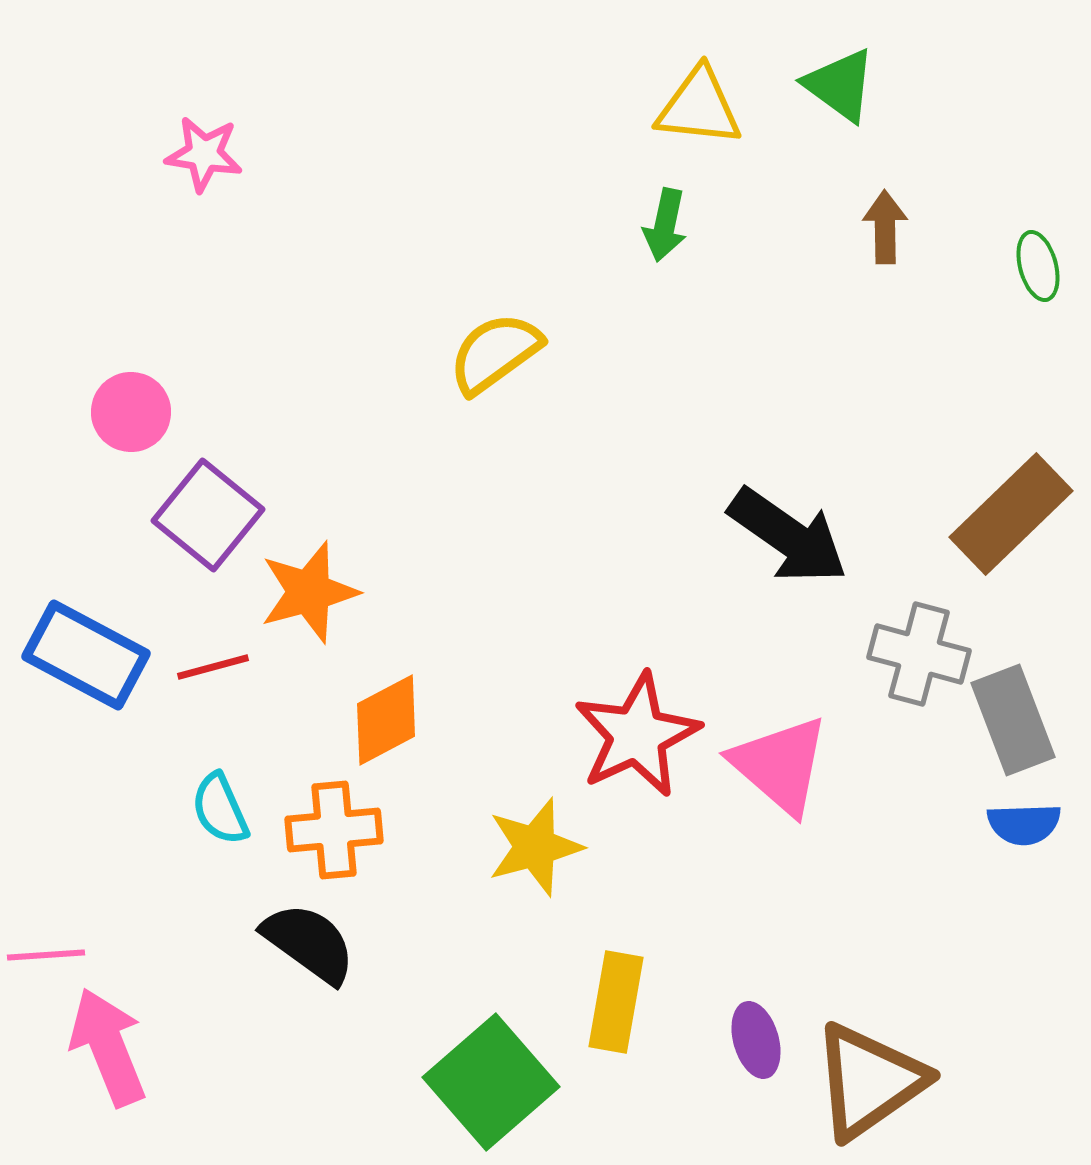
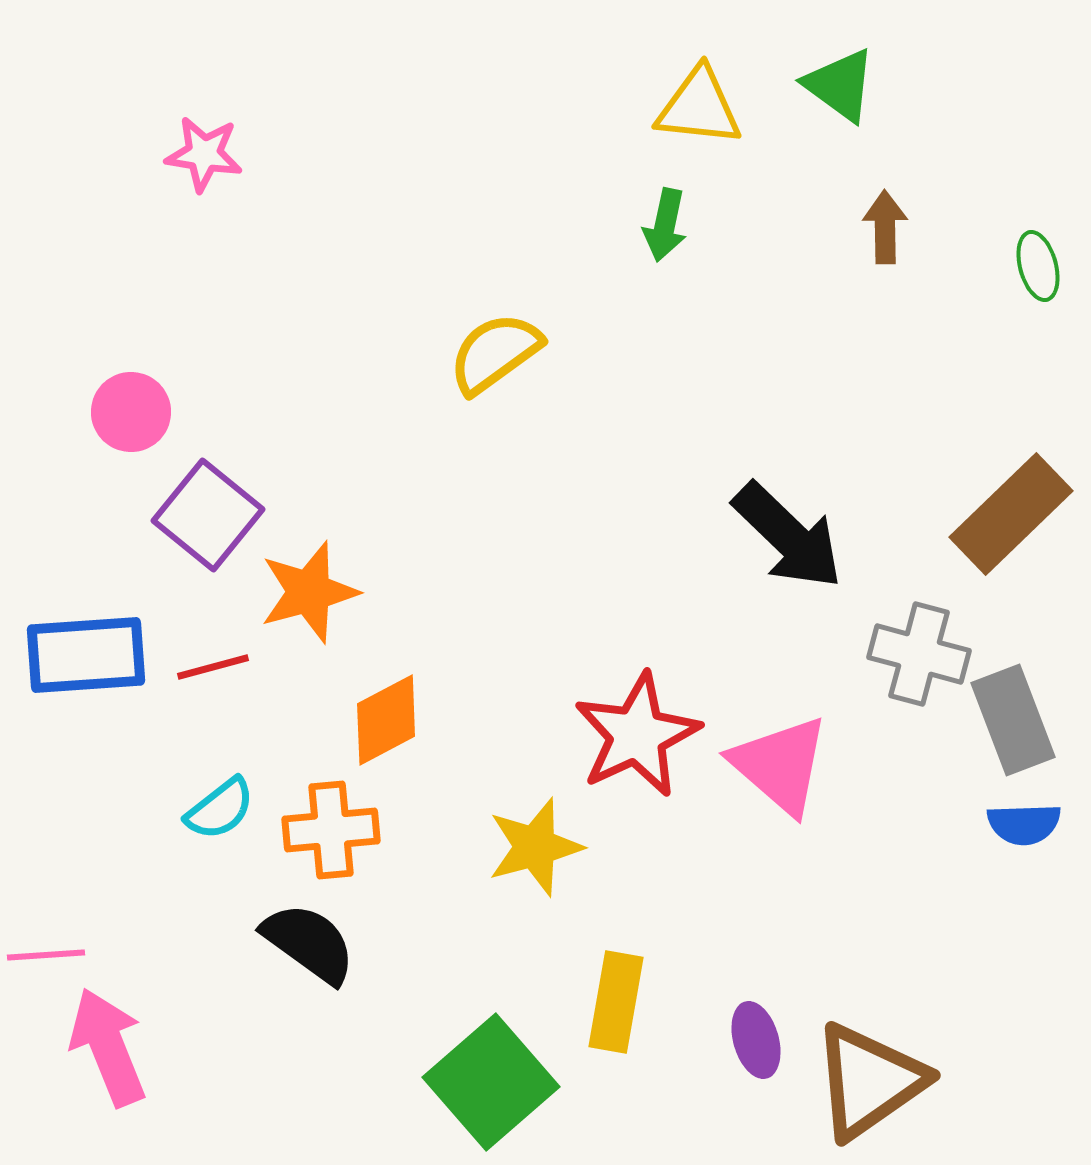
black arrow: rotated 9 degrees clockwise
blue rectangle: rotated 32 degrees counterclockwise
cyan semicircle: rotated 104 degrees counterclockwise
orange cross: moved 3 px left
